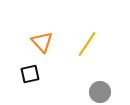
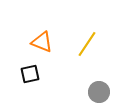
orange triangle: rotated 25 degrees counterclockwise
gray circle: moved 1 px left
